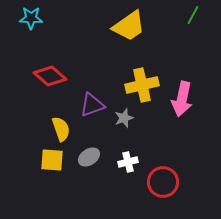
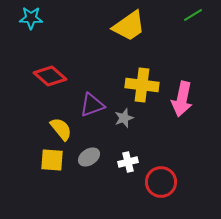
green line: rotated 30 degrees clockwise
yellow cross: rotated 20 degrees clockwise
yellow semicircle: rotated 20 degrees counterclockwise
red circle: moved 2 px left
